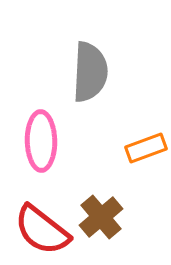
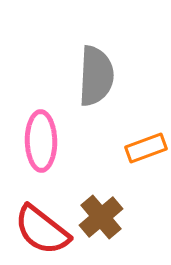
gray semicircle: moved 6 px right, 4 px down
